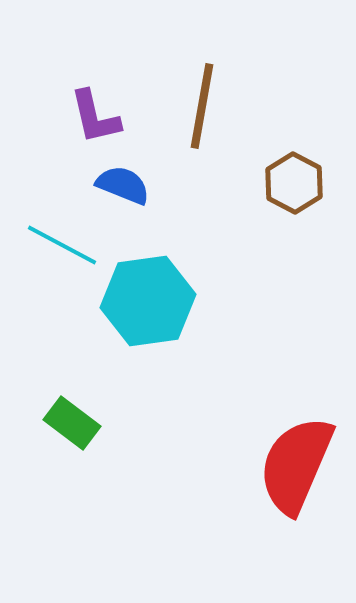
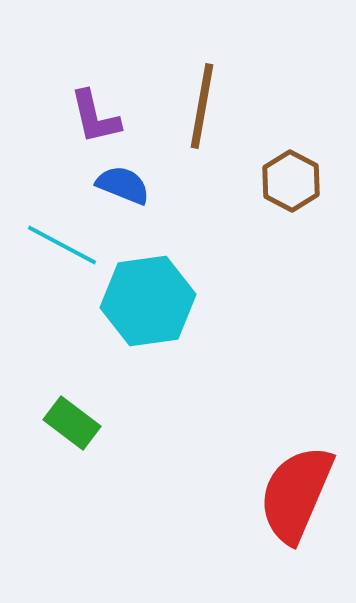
brown hexagon: moved 3 px left, 2 px up
red semicircle: moved 29 px down
